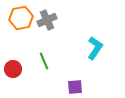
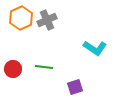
orange hexagon: rotated 15 degrees counterclockwise
cyan L-shape: rotated 90 degrees clockwise
green line: moved 6 px down; rotated 60 degrees counterclockwise
purple square: rotated 14 degrees counterclockwise
